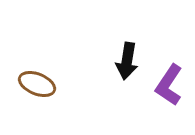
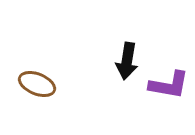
purple L-shape: rotated 114 degrees counterclockwise
